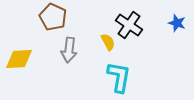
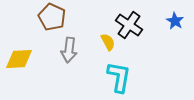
brown pentagon: moved 1 px left
blue star: moved 2 px left, 2 px up; rotated 12 degrees clockwise
